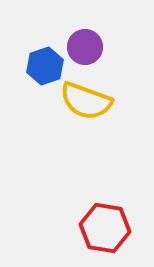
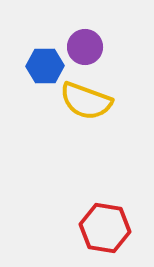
blue hexagon: rotated 18 degrees clockwise
